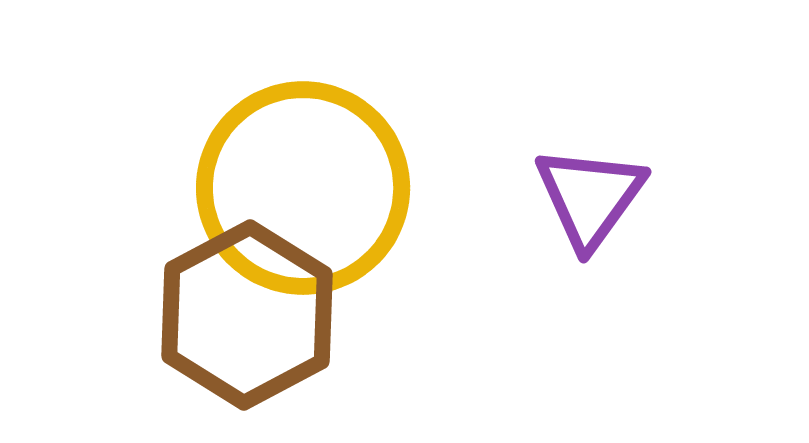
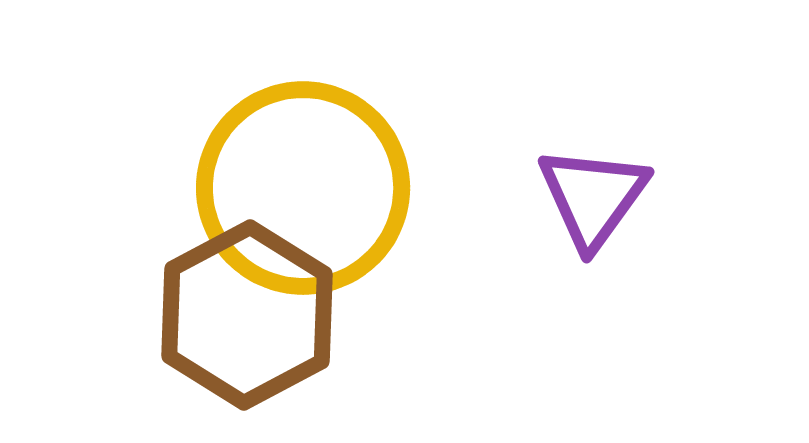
purple triangle: moved 3 px right
